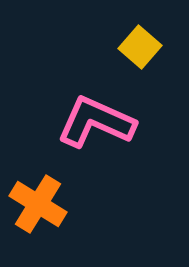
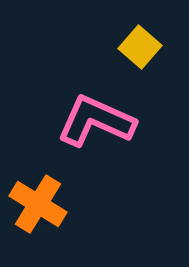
pink L-shape: moved 1 px up
